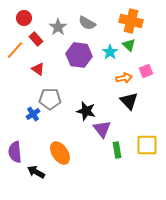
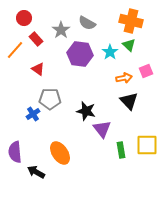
gray star: moved 3 px right, 3 px down
purple hexagon: moved 1 px right, 1 px up
green rectangle: moved 4 px right
